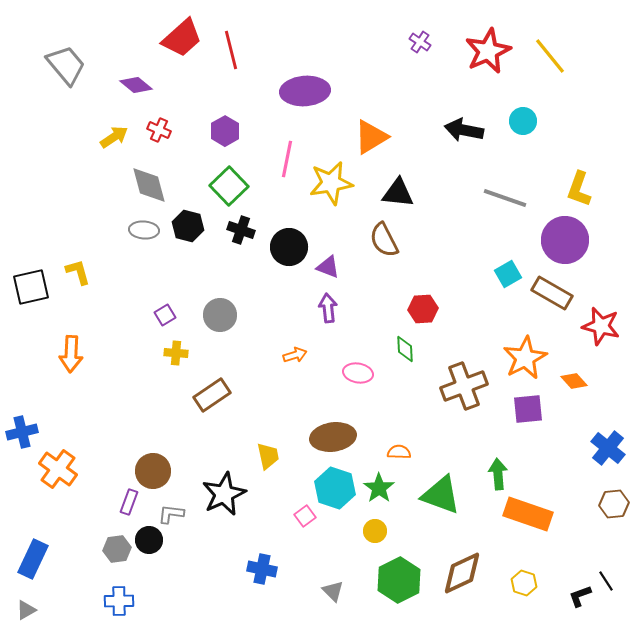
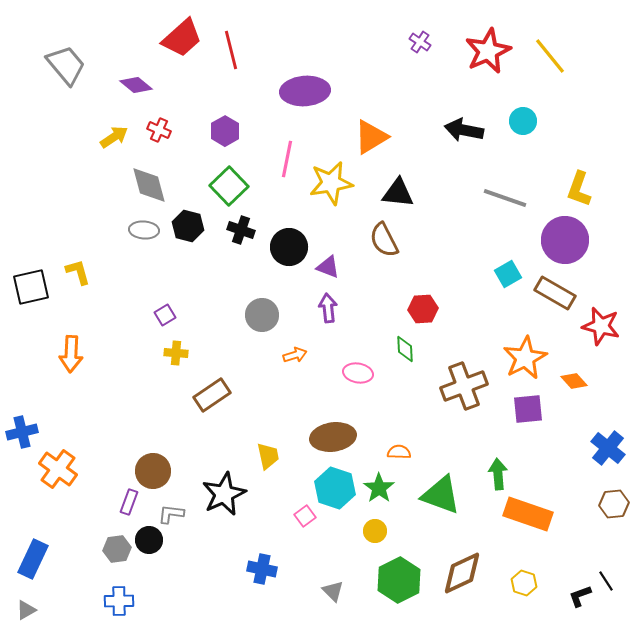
brown rectangle at (552, 293): moved 3 px right
gray circle at (220, 315): moved 42 px right
